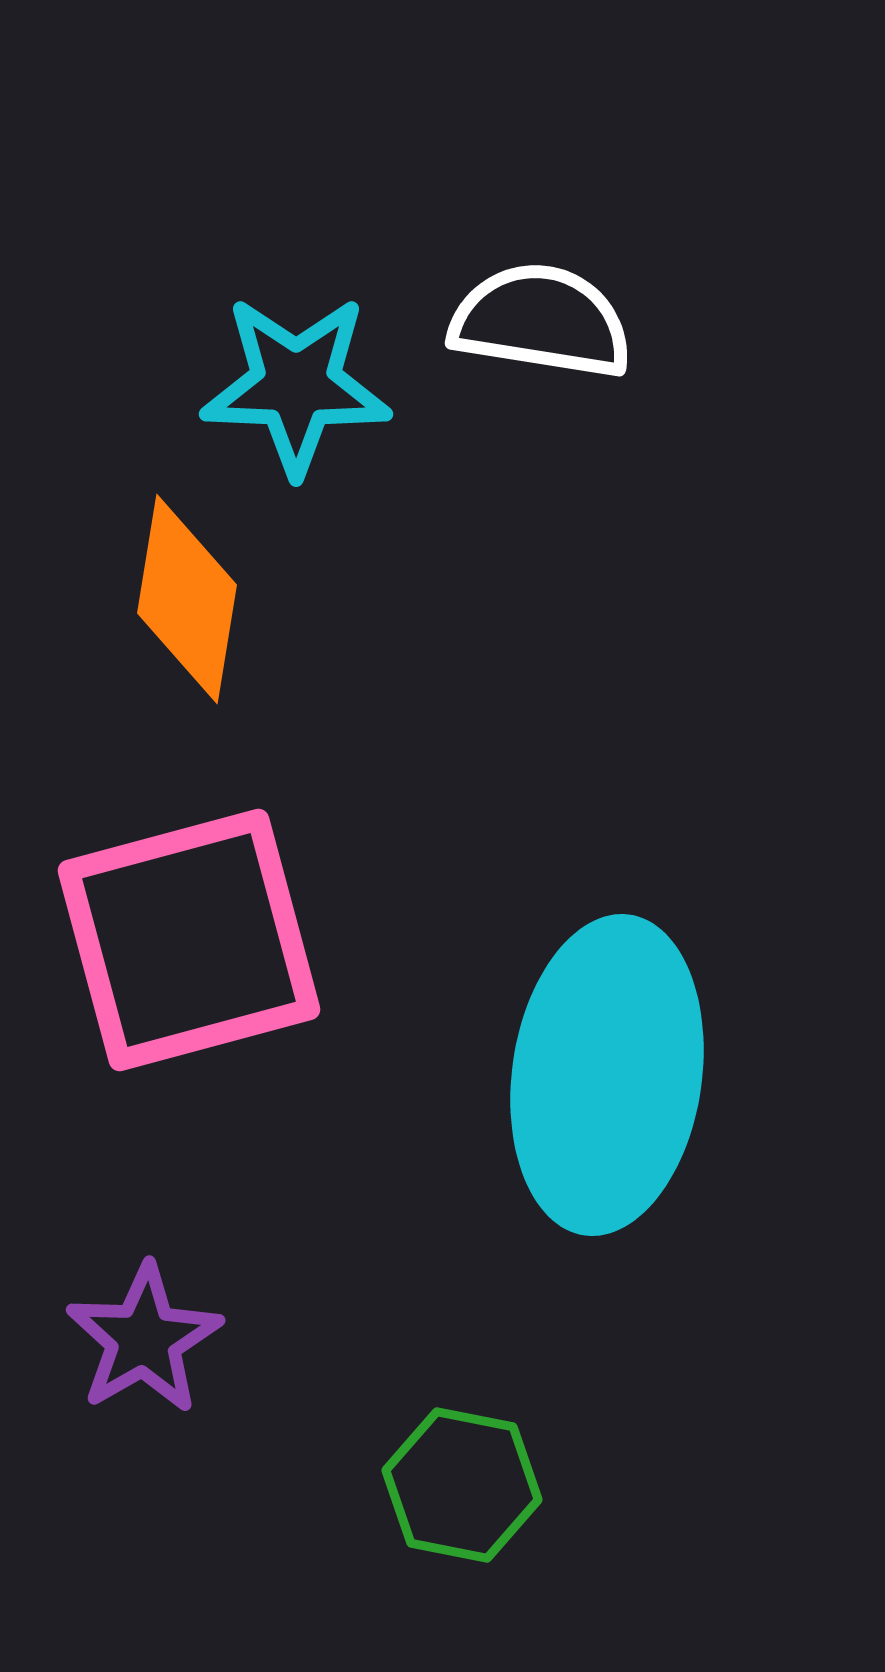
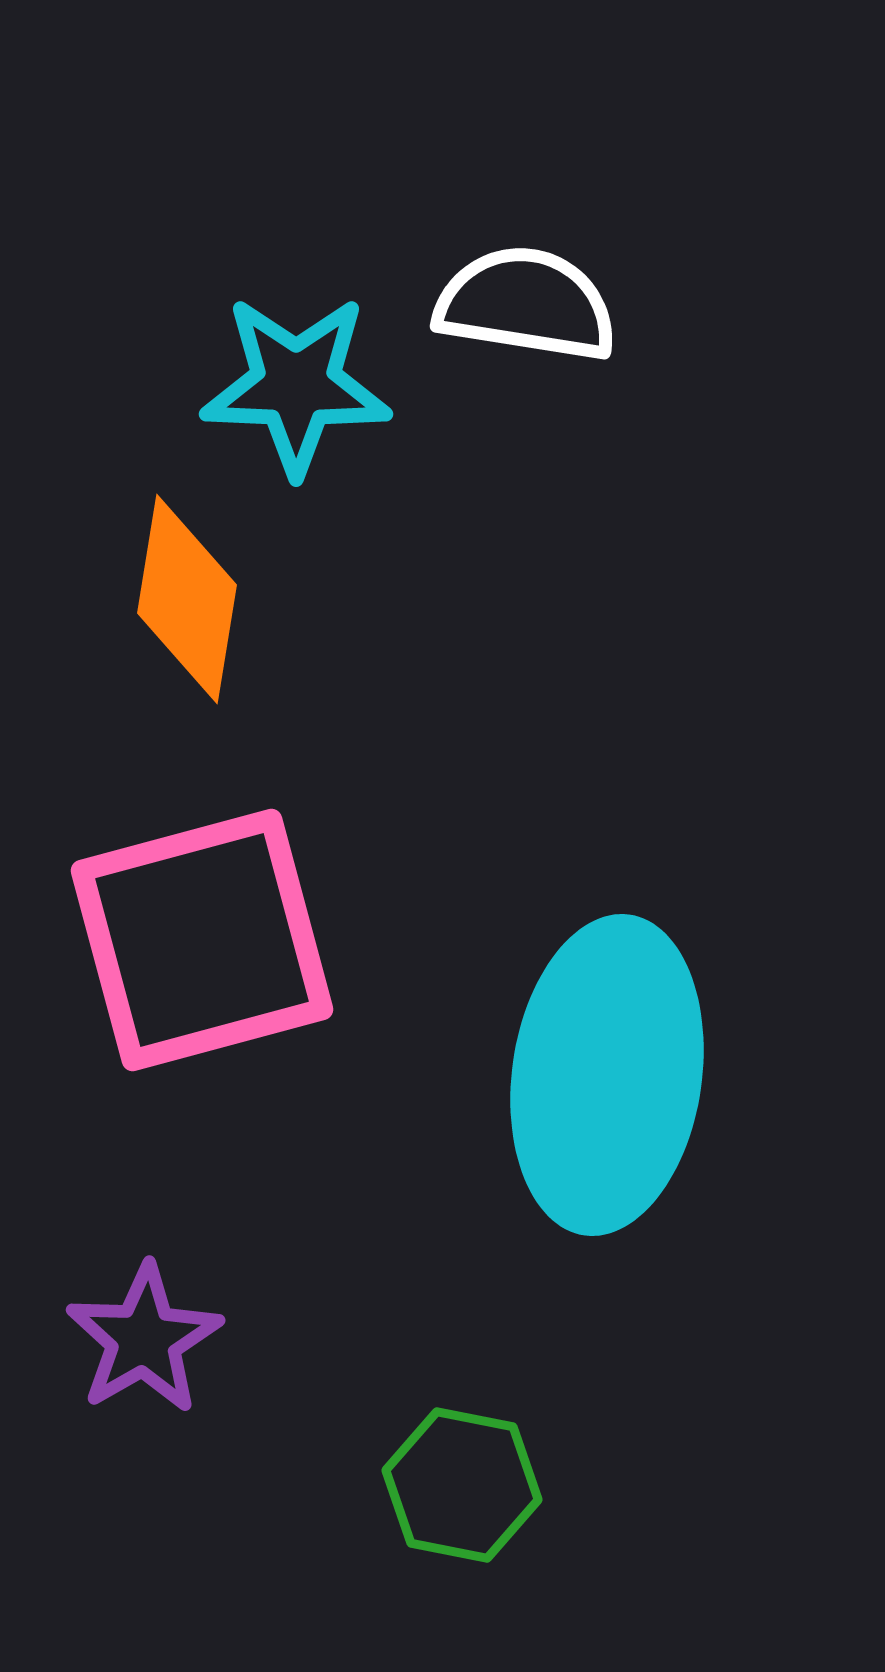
white semicircle: moved 15 px left, 17 px up
pink square: moved 13 px right
